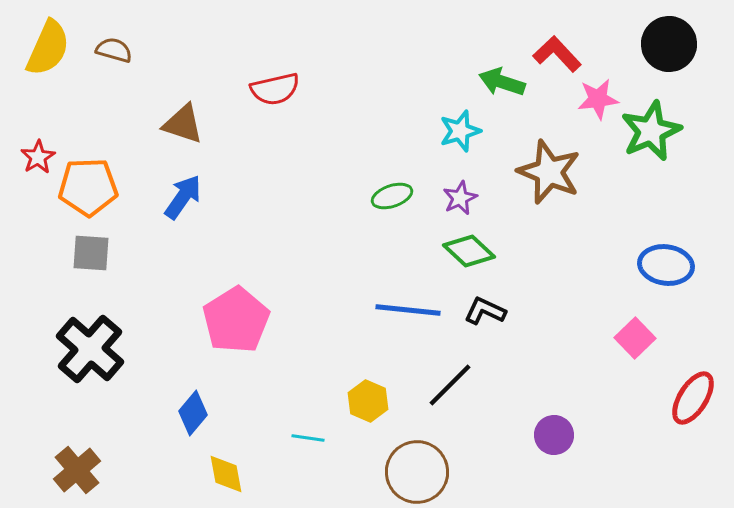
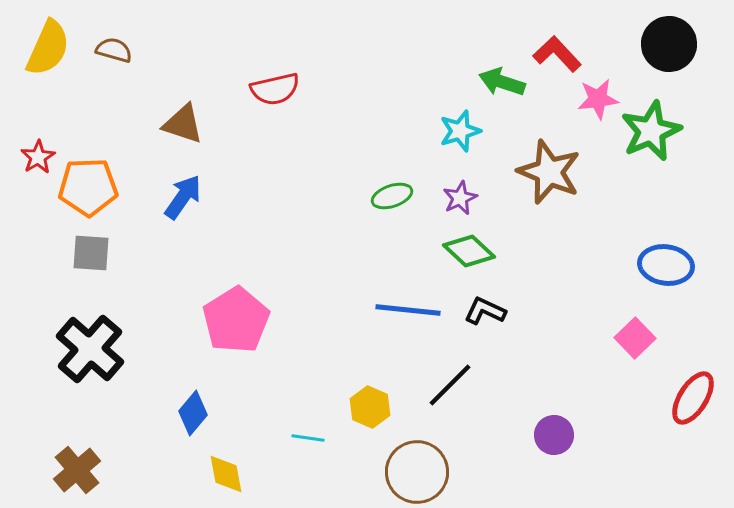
yellow hexagon: moved 2 px right, 6 px down
